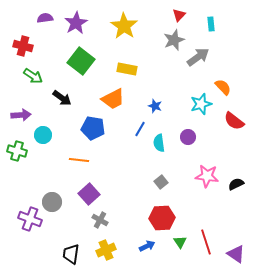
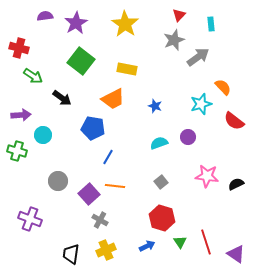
purple semicircle: moved 2 px up
yellow star: moved 1 px right, 2 px up
red cross: moved 4 px left, 2 px down
blue line: moved 32 px left, 28 px down
cyan semicircle: rotated 78 degrees clockwise
orange line: moved 36 px right, 26 px down
gray circle: moved 6 px right, 21 px up
red hexagon: rotated 20 degrees clockwise
